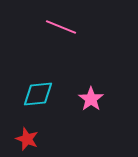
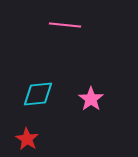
pink line: moved 4 px right, 2 px up; rotated 16 degrees counterclockwise
red star: rotated 10 degrees clockwise
